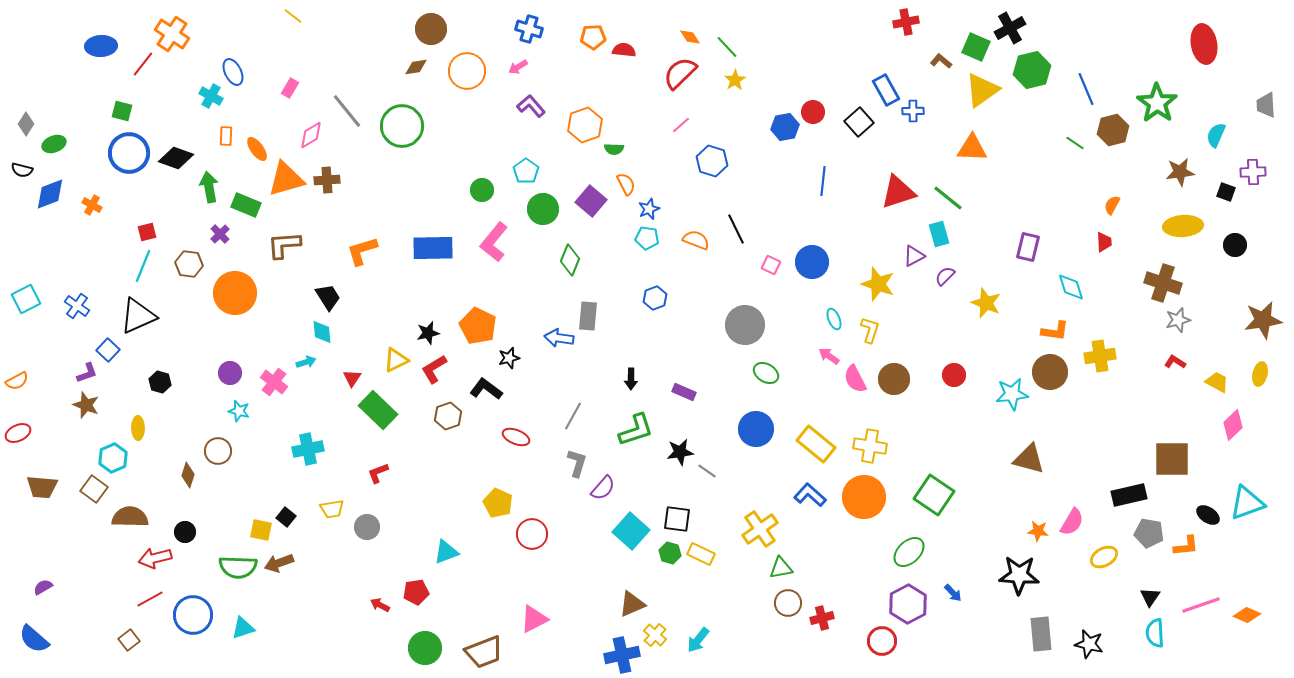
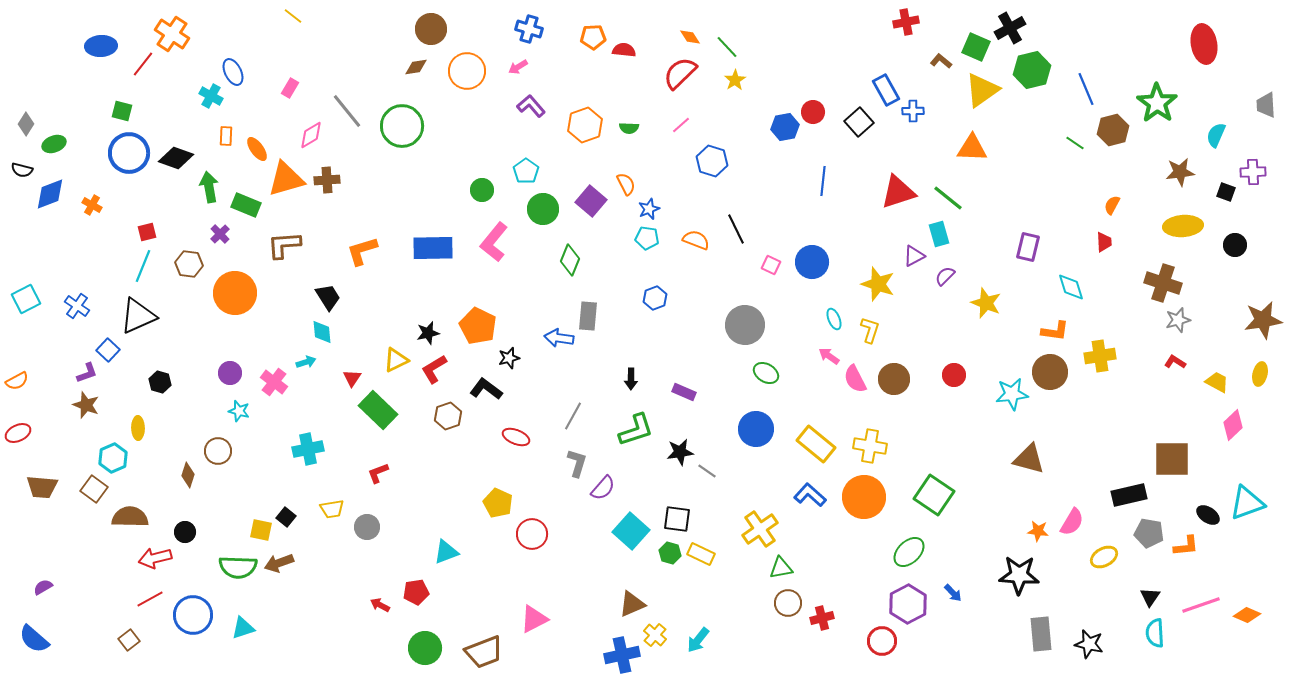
green semicircle at (614, 149): moved 15 px right, 21 px up
